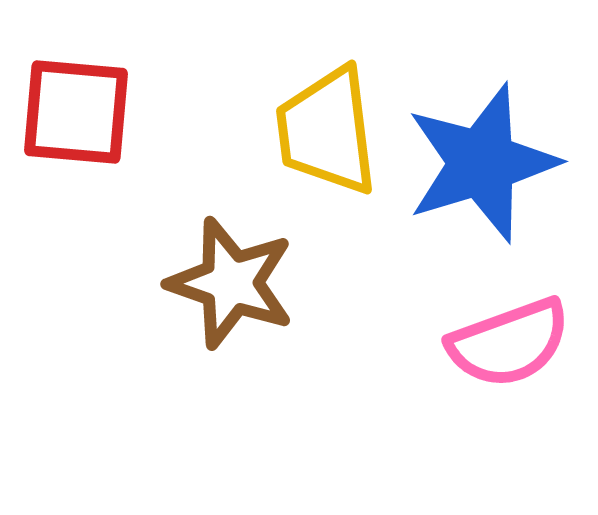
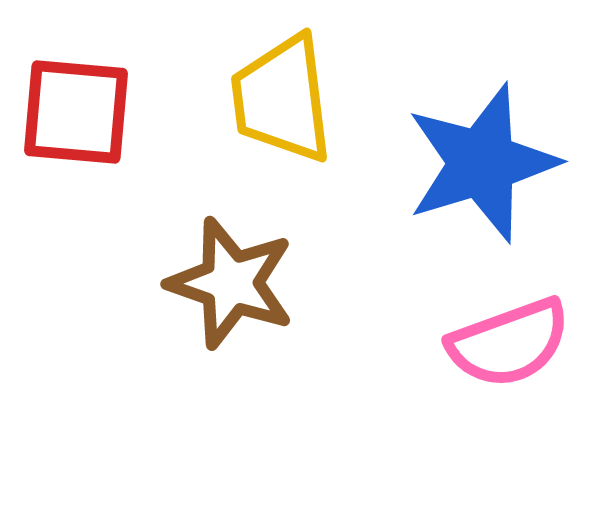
yellow trapezoid: moved 45 px left, 32 px up
